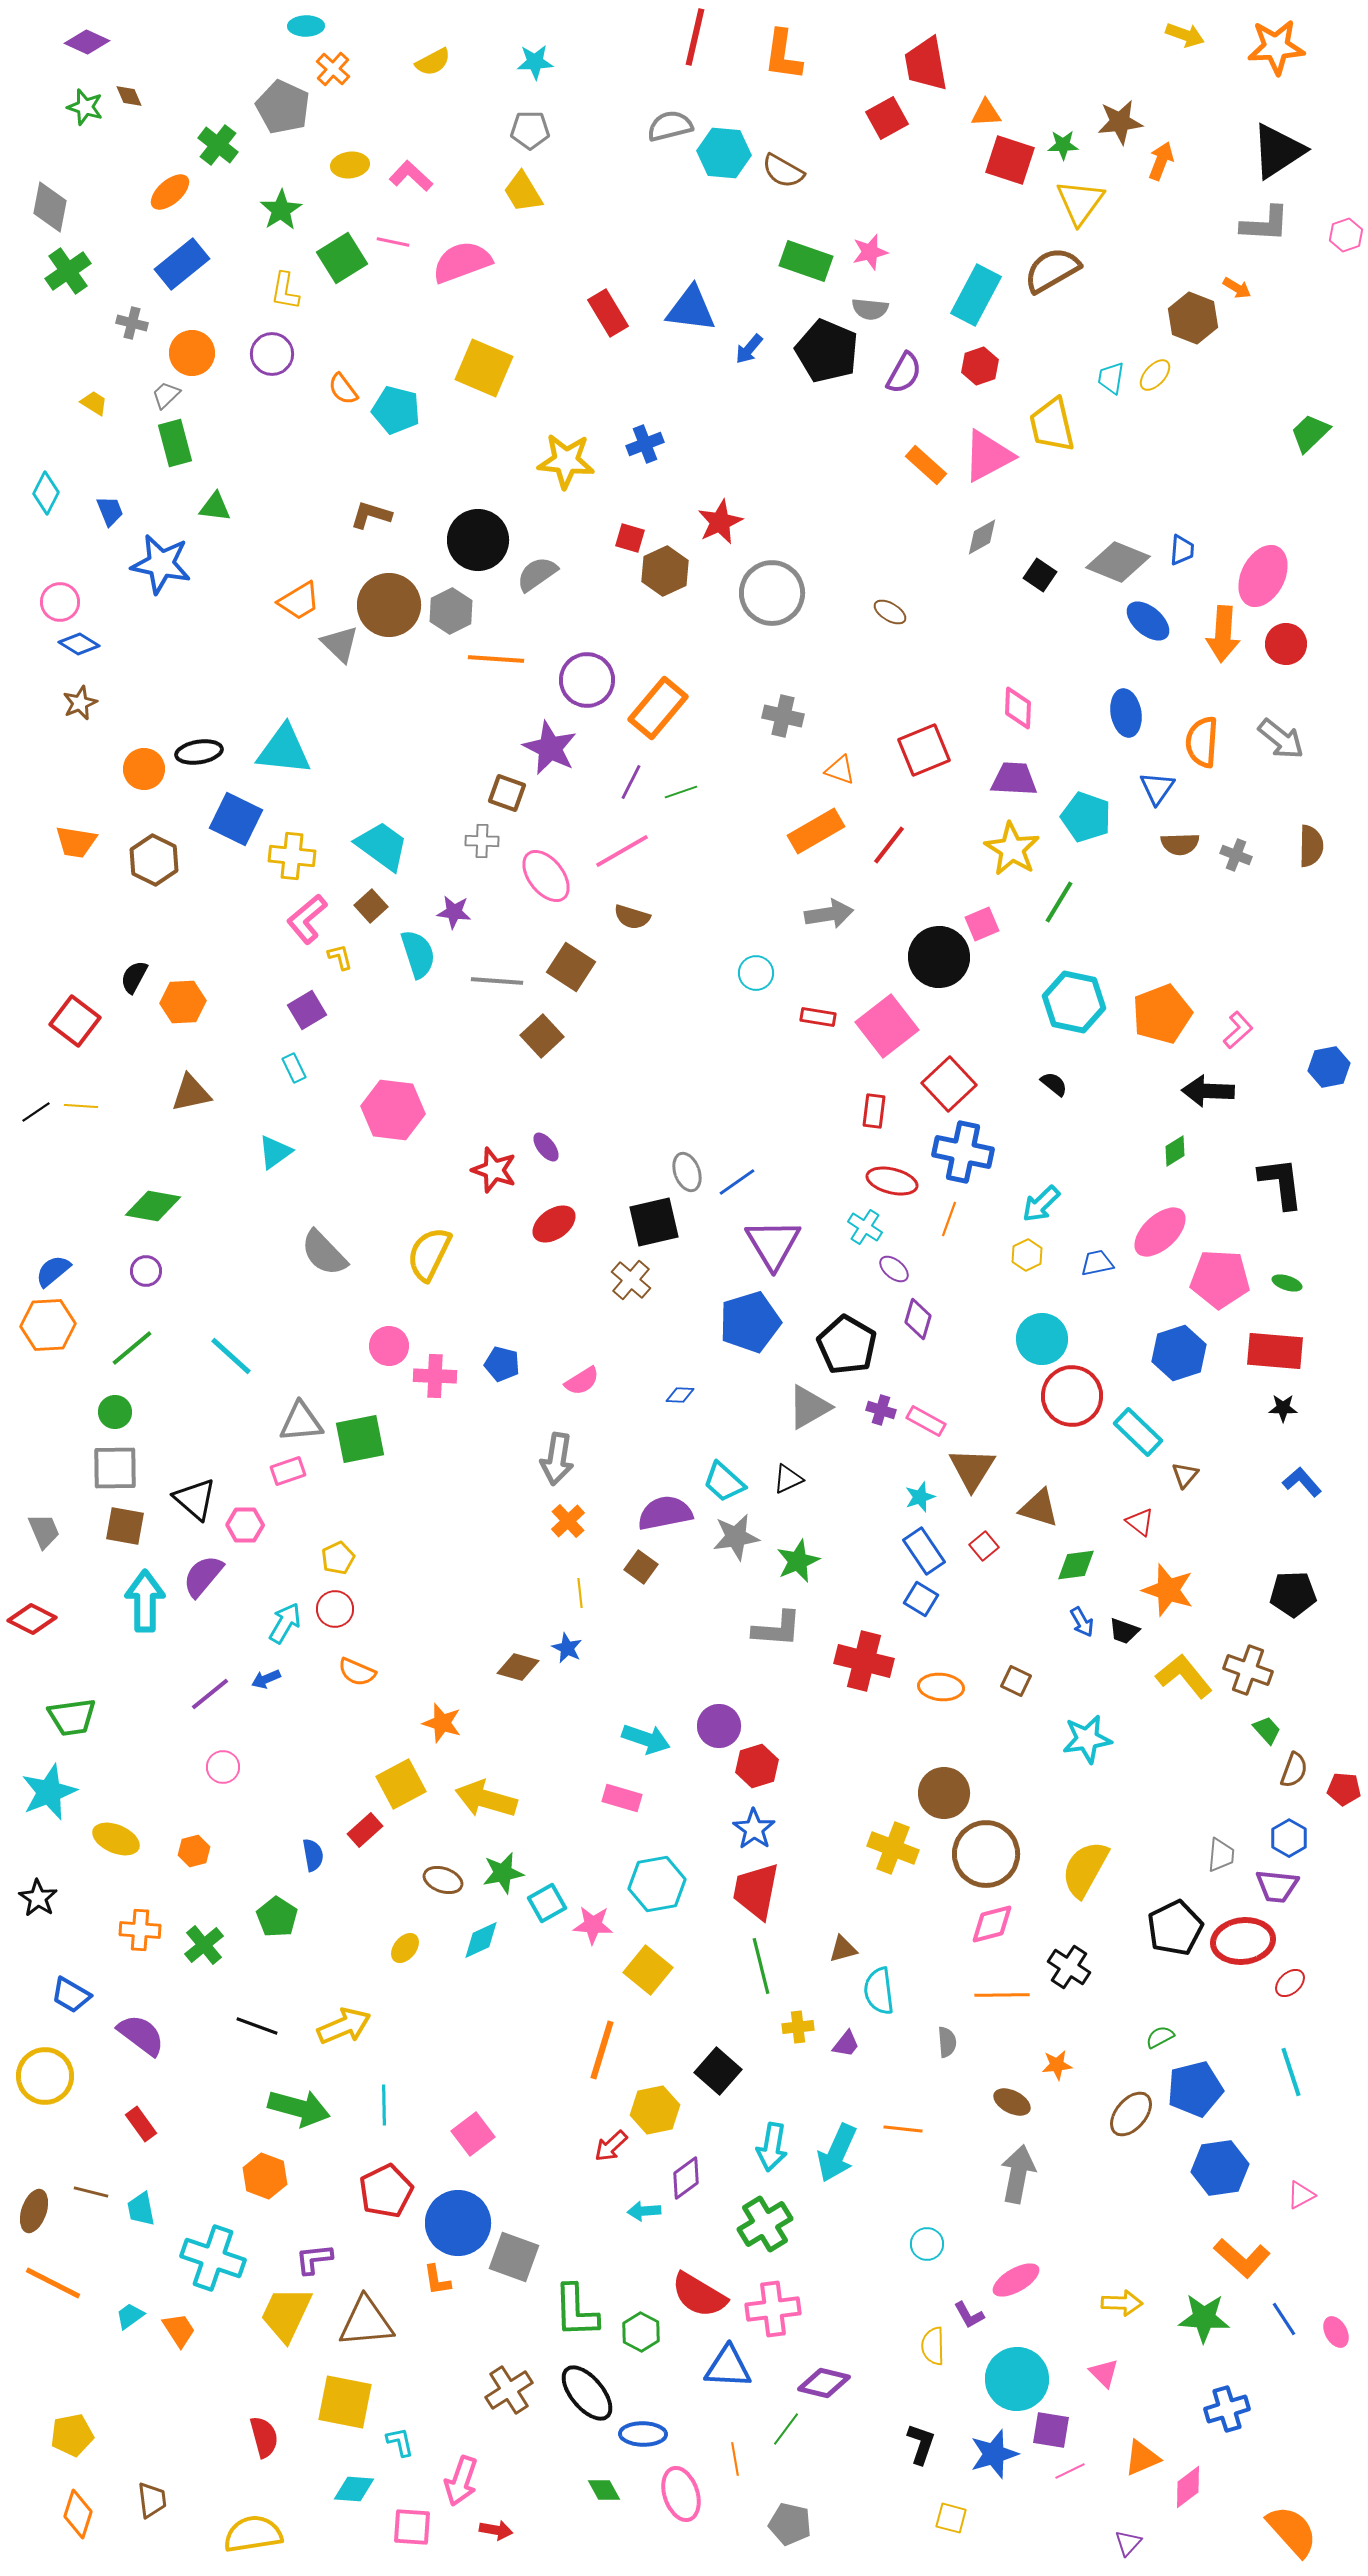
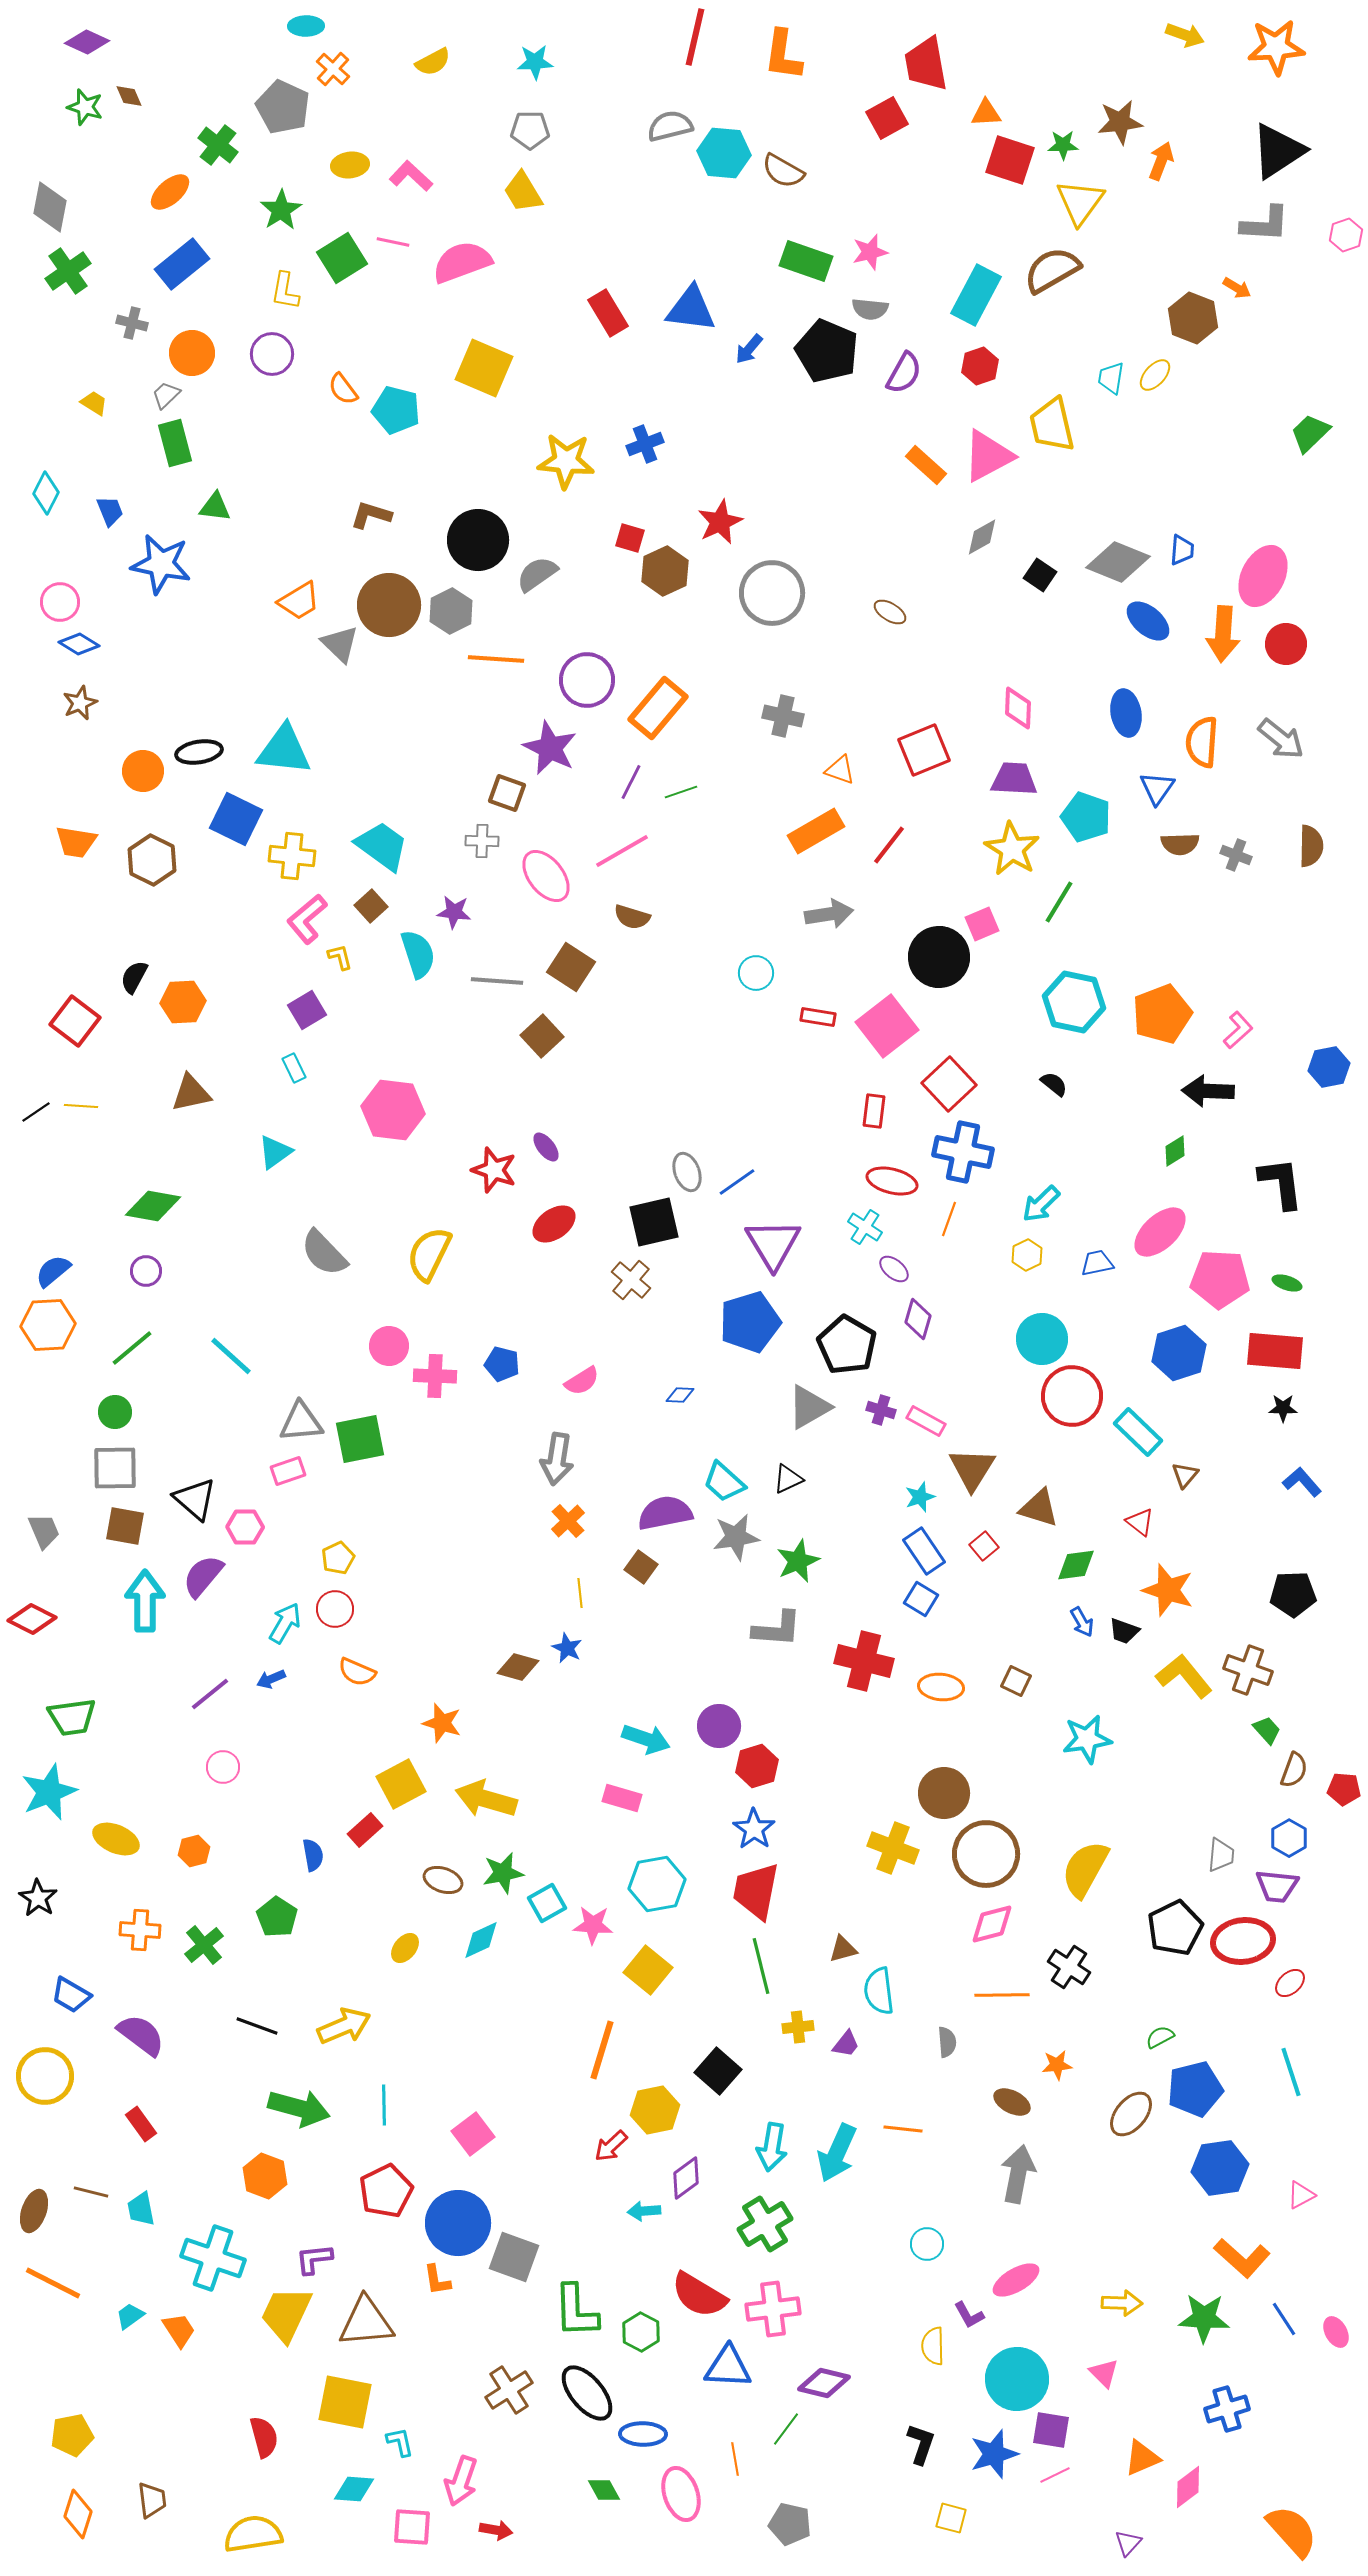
orange circle at (144, 769): moved 1 px left, 2 px down
brown hexagon at (154, 860): moved 2 px left
pink hexagon at (245, 1525): moved 2 px down
blue arrow at (266, 1679): moved 5 px right
pink line at (1070, 2471): moved 15 px left, 4 px down
